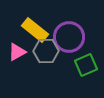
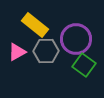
yellow rectangle: moved 5 px up
purple circle: moved 7 px right, 2 px down
green square: moved 2 px left; rotated 30 degrees counterclockwise
